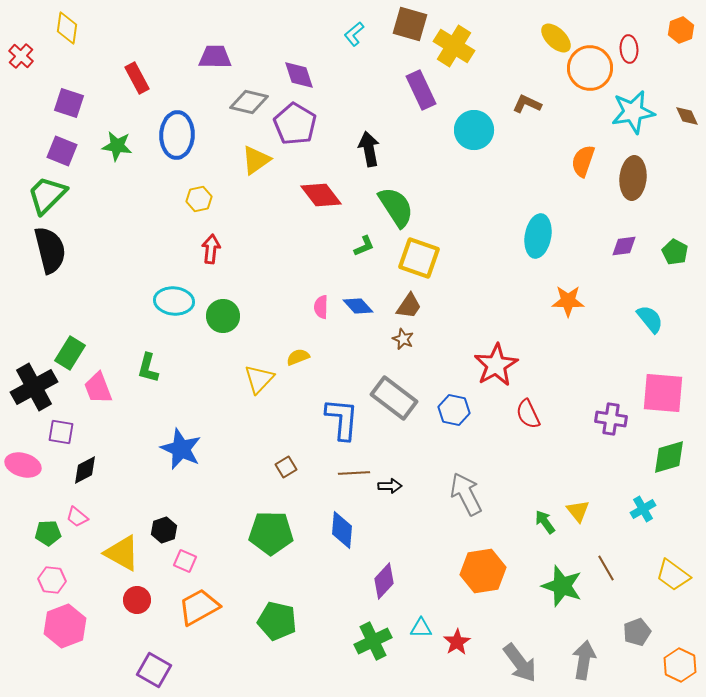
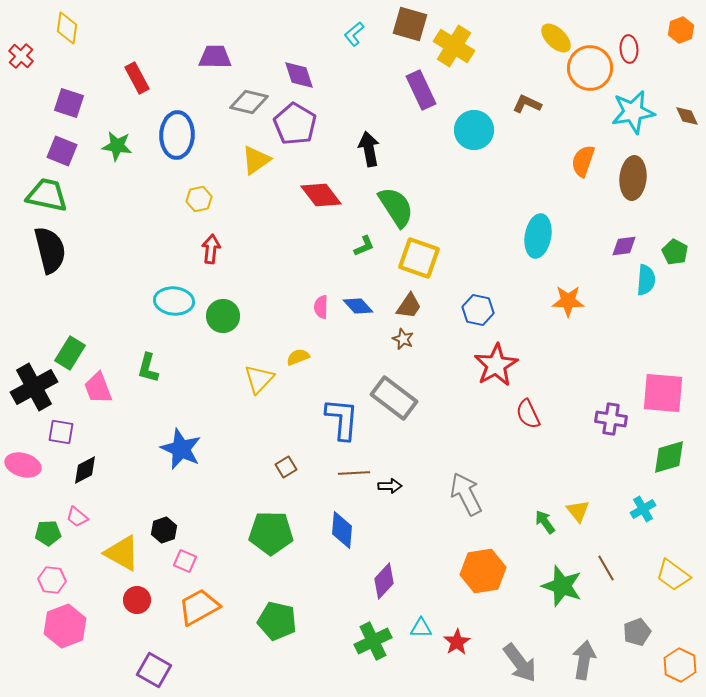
green trapezoid at (47, 195): rotated 57 degrees clockwise
cyan semicircle at (650, 319): moved 4 px left, 39 px up; rotated 44 degrees clockwise
blue hexagon at (454, 410): moved 24 px right, 100 px up
